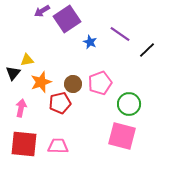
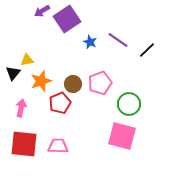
purple line: moved 2 px left, 6 px down
orange star: moved 1 px up
red pentagon: rotated 10 degrees counterclockwise
